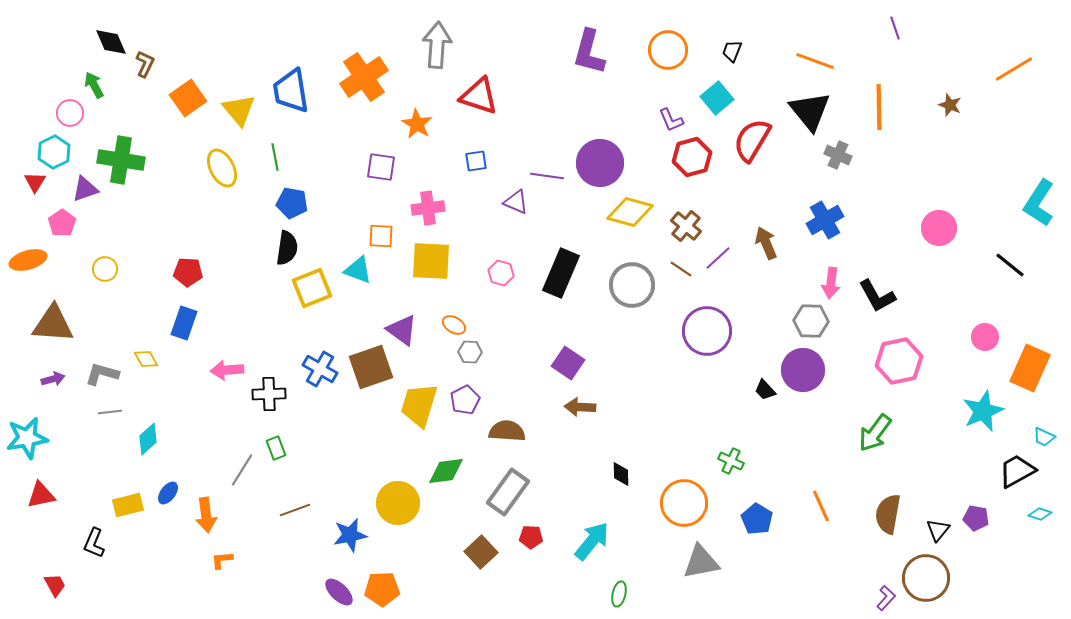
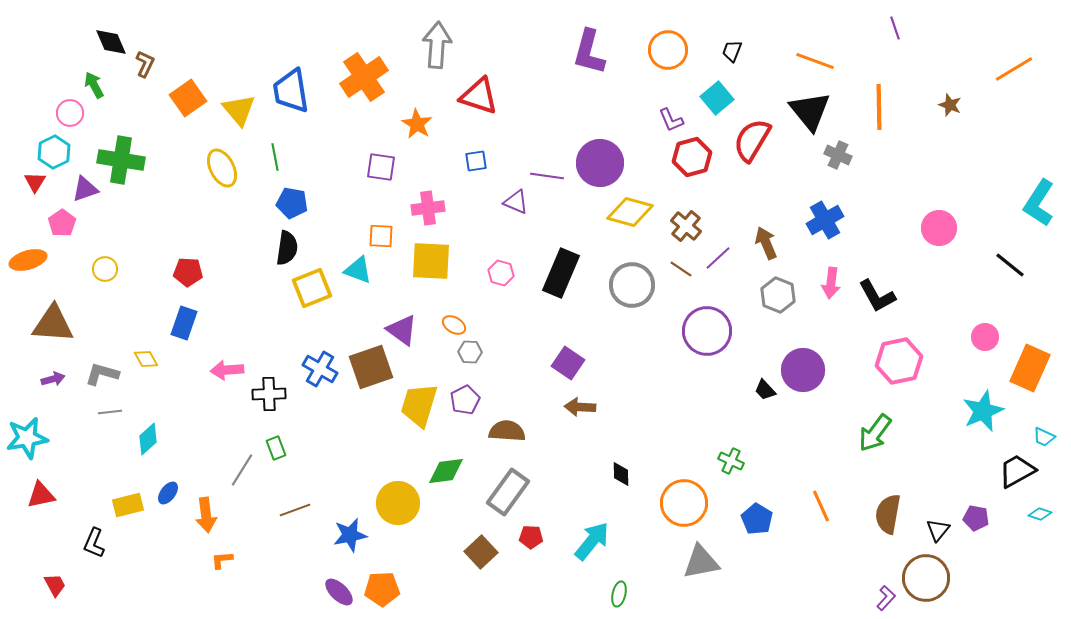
gray hexagon at (811, 321): moved 33 px left, 26 px up; rotated 20 degrees clockwise
